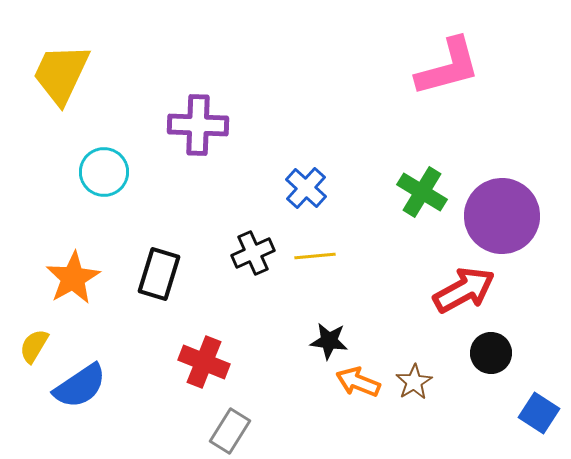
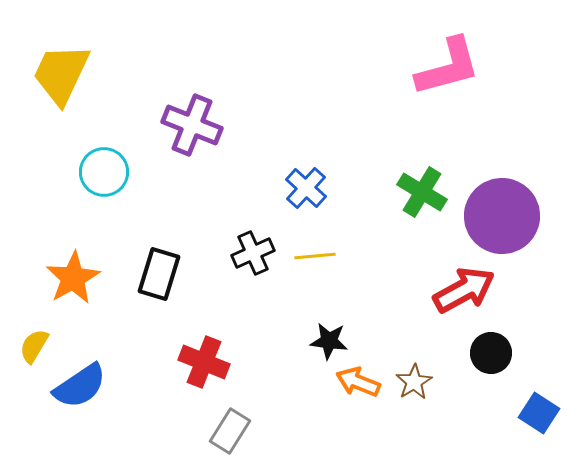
purple cross: moved 6 px left; rotated 20 degrees clockwise
